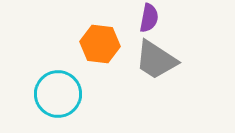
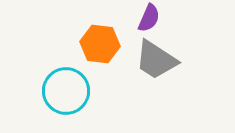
purple semicircle: rotated 12 degrees clockwise
cyan circle: moved 8 px right, 3 px up
